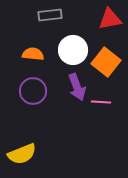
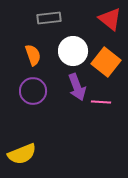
gray rectangle: moved 1 px left, 3 px down
red triangle: rotated 50 degrees clockwise
white circle: moved 1 px down
orange semicircle: moved 1 px down; rotated 65 degrees clockwise
